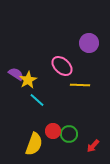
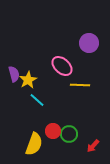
purple semicircle: moved 2 px left; rotated 42 degrees clockwise
